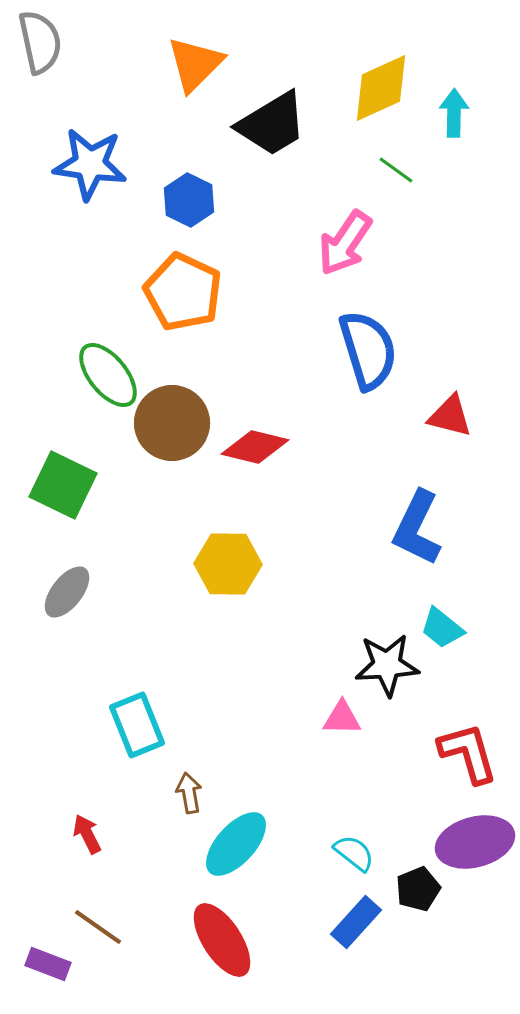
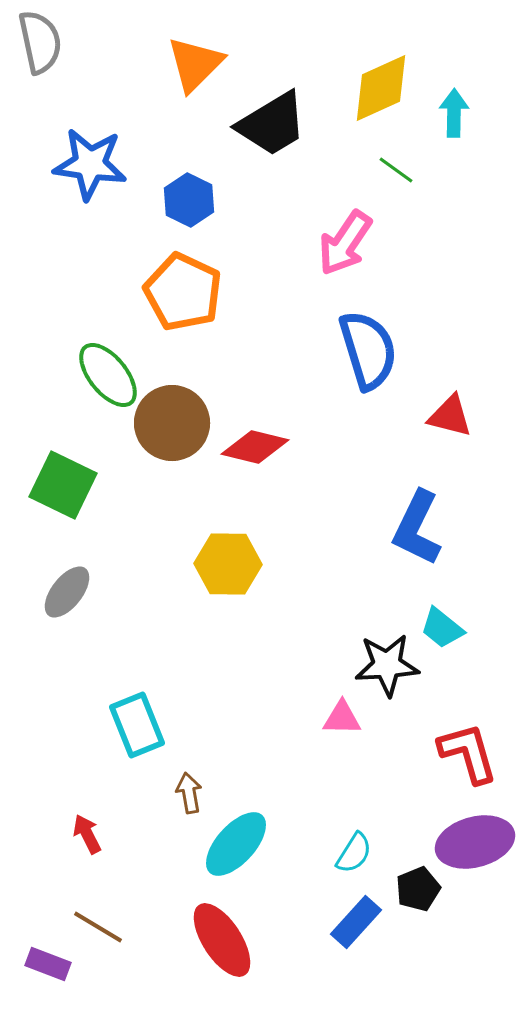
cyan semicircle: rotated 84 degrees clockwise
brown line: rotated 4 degrees counterclockwise
